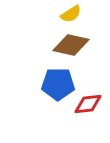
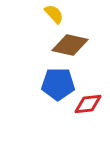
yellow semicircle: moved 17 px left; rotated 100 degrees counterclockwise
brown diamond: moved 1 px left
